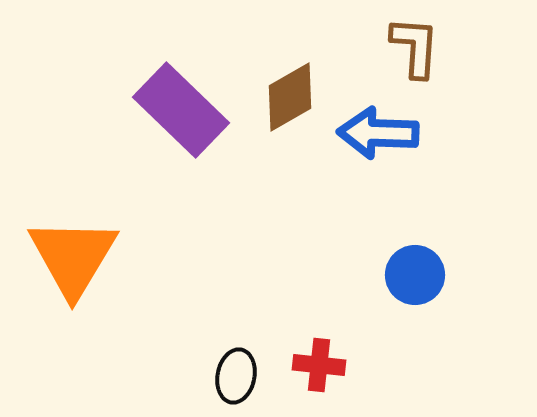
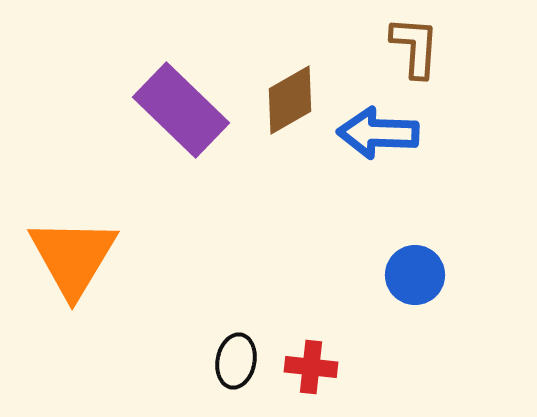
brown diamond: moved 3 px down
red cross: moved 8 px left, 2 px down
black ellipse: moved 15 px up
